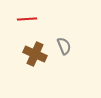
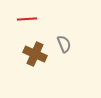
gray semicircle: moved 2 px up
